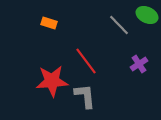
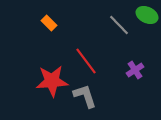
orange rectangle: rotated 28 degrees clockwise
purple cross: moved 4 px left, 6 px down
gray L-shape: rotated 12 degrees counterclockwise
